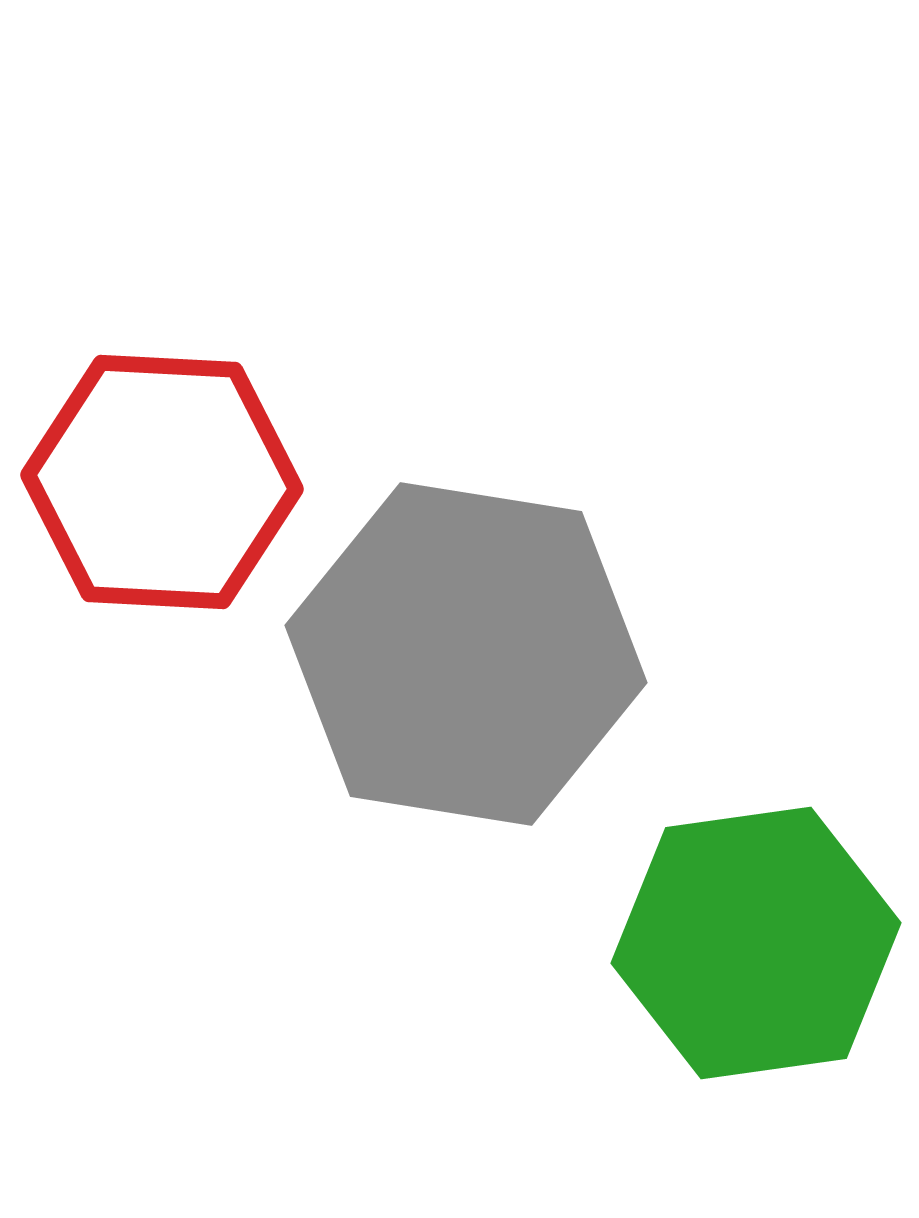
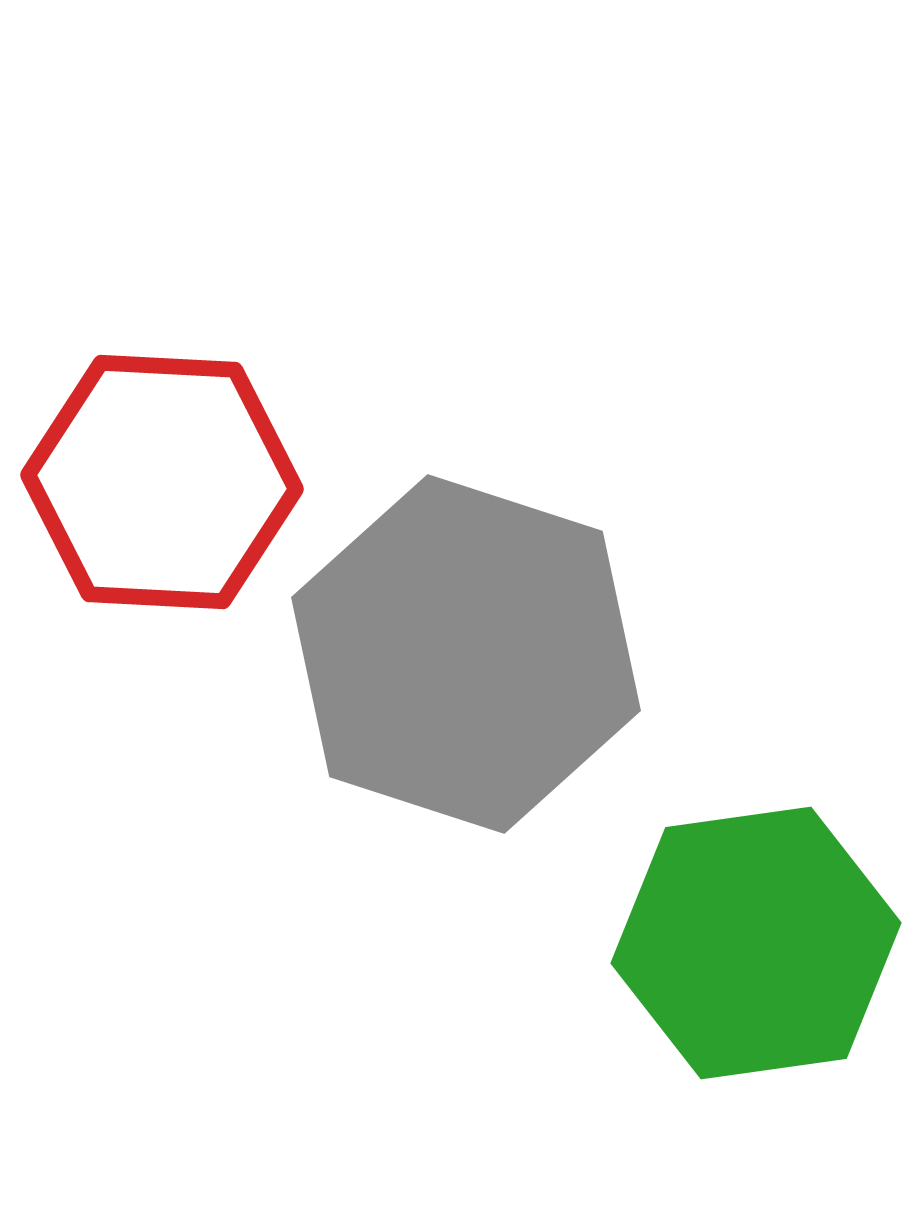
gray hexagon: rotated 9 degrees clockwise
